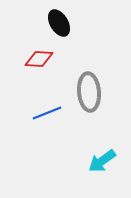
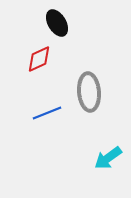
black ellipse: moved 2 px left
red diamond: rotated 28 degrees counterclockwise
cyan arrow: moved 6 px right, 3 px up
